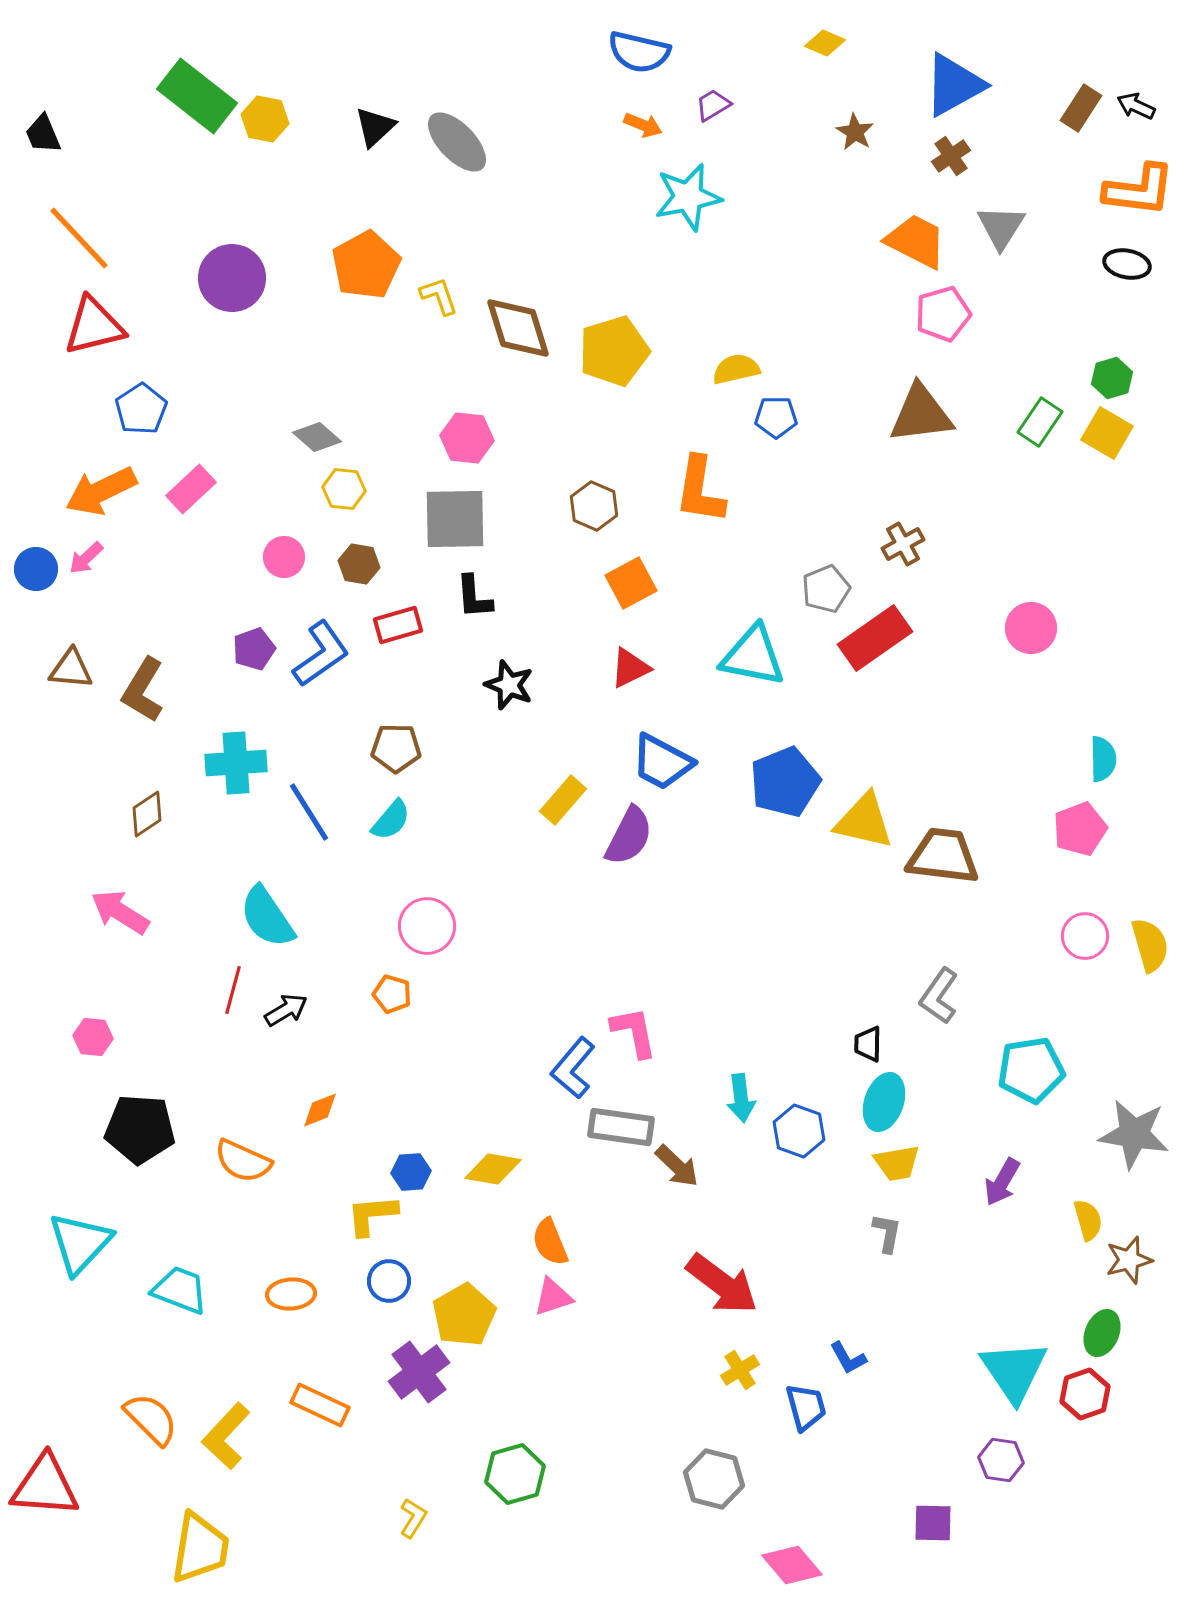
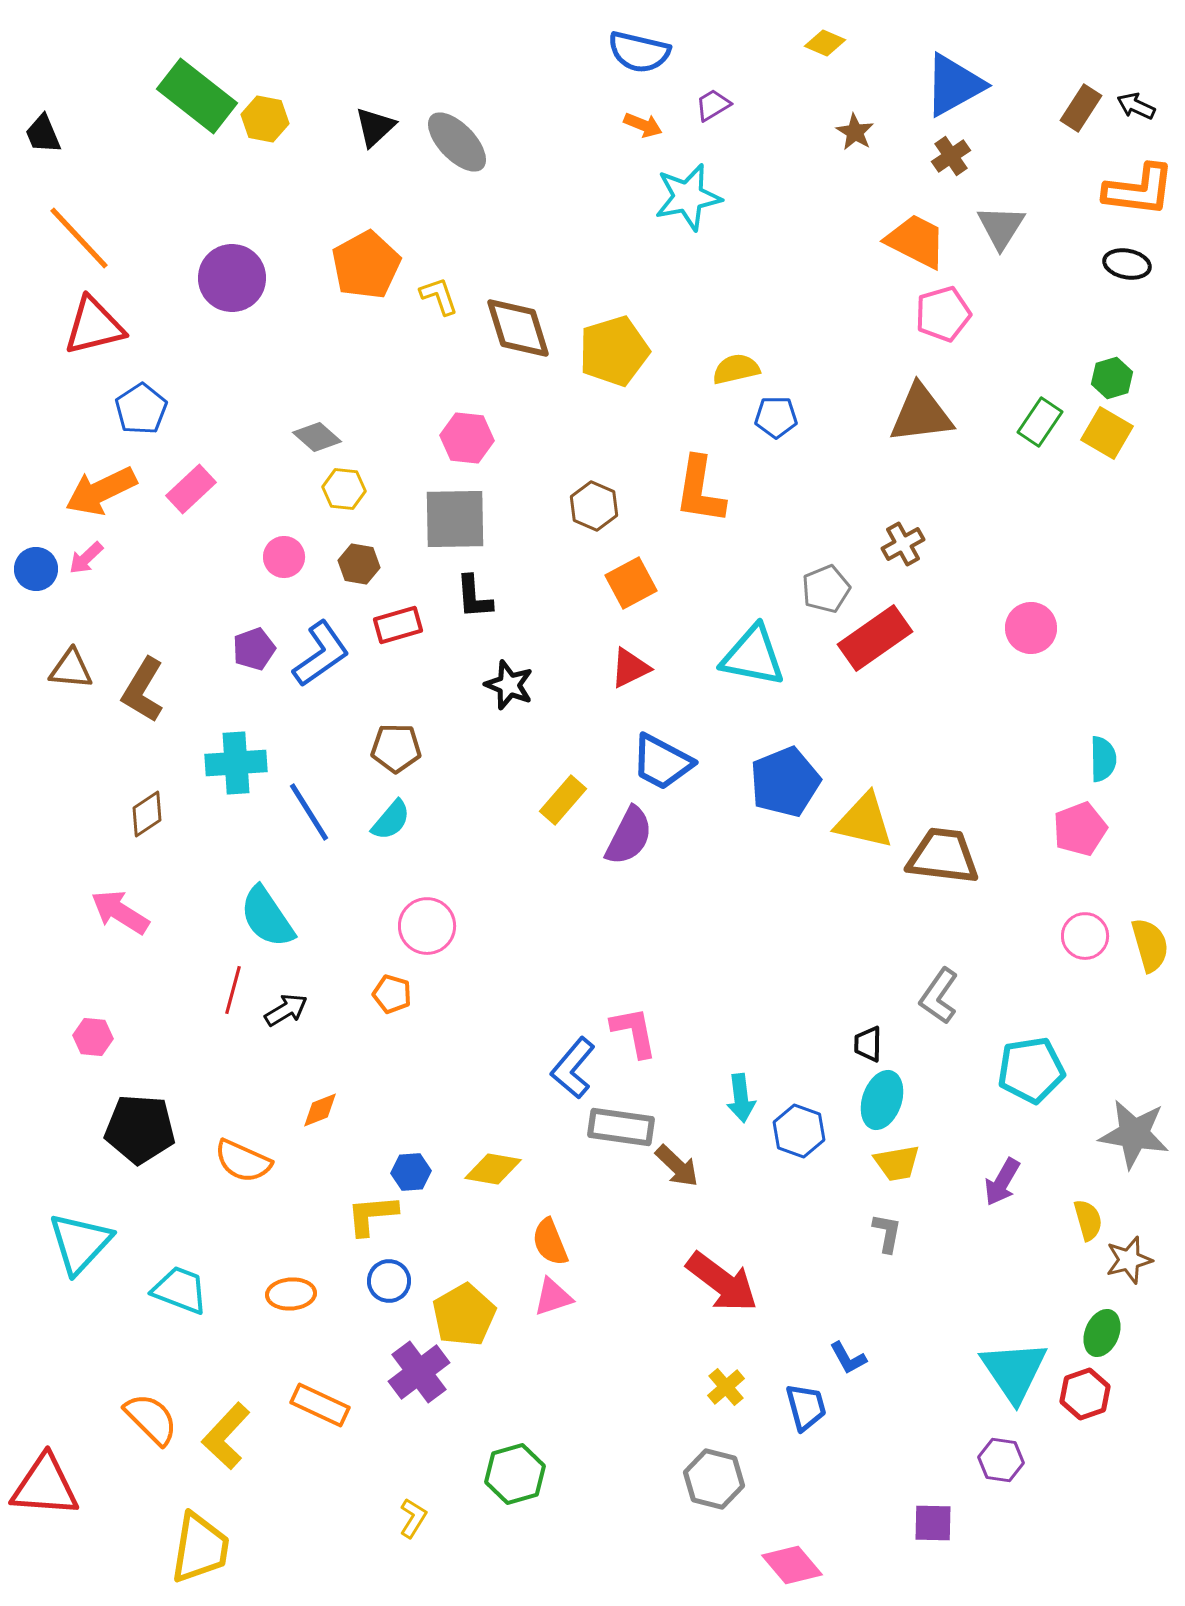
cyan ellipse at (884, 1102): moved 2 px left, 2 px up
red arrow at (722, 1284): moved 2 px up
yellow cross at (740, 1370): moved 14 px left, 17 px down; rotated 9 degrees counterclockwise
